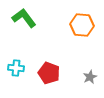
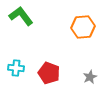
green L-shape: moved 3 px left, 2 px up
orange hexagon: moved 1 px right, 2 px down; rotated 10 degrees counterclockwise
